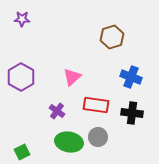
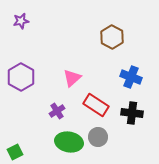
purple star: moved 1 px left, 2 px down; rotated 14 degrees counterclockwise
brown hexagon: rotated 15 degrees counterclockwise
pink triangle: moved 1 px down
red rectangle: rotated 25 degrees clockwise
purple cross: rotated 21 degrees clockwise
green square: moved 7 px left
